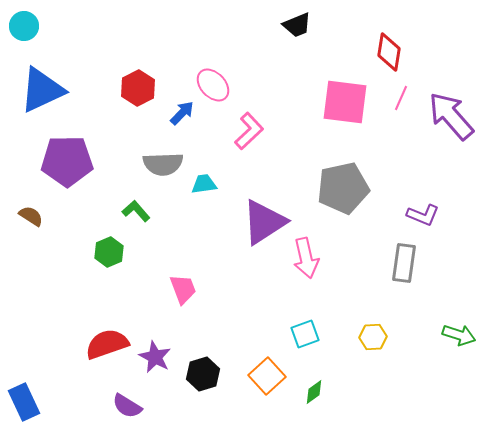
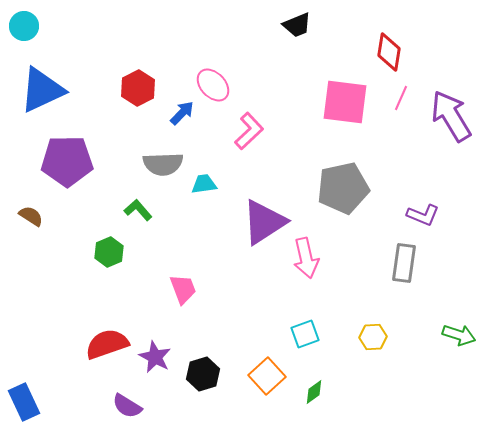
purple arrow: rotated 10 degrees clockwise
green L-shape: moved 2 px right, 1 px up
